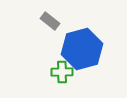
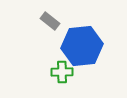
blue hexagon: moved 3 px up; rotated 9 degrees clockwise
